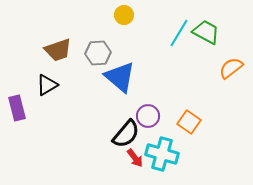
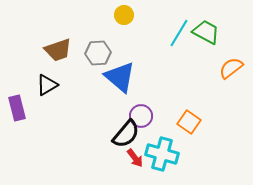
purple circle: moved 7 px left
